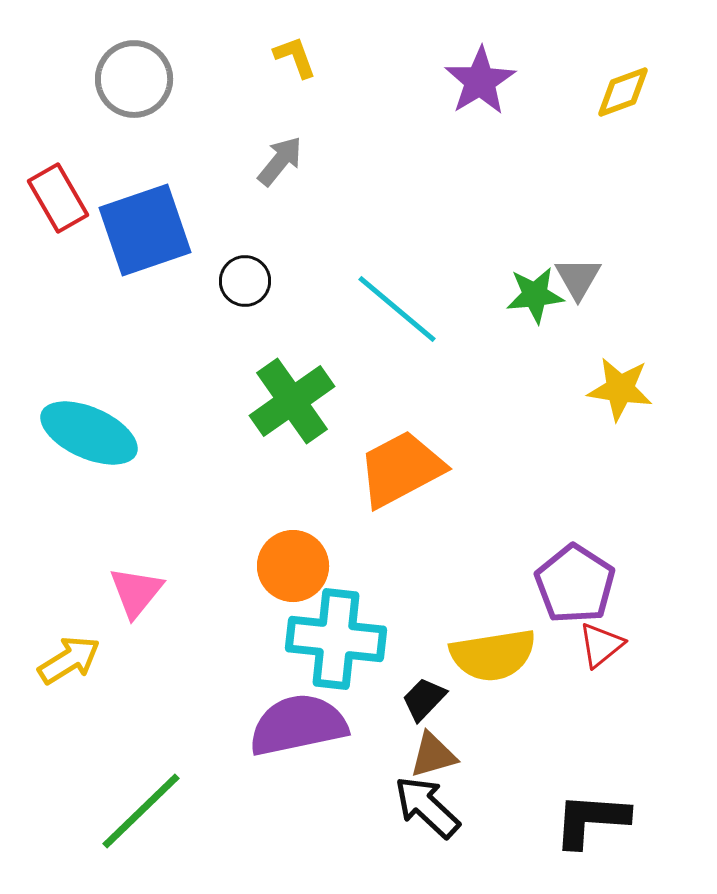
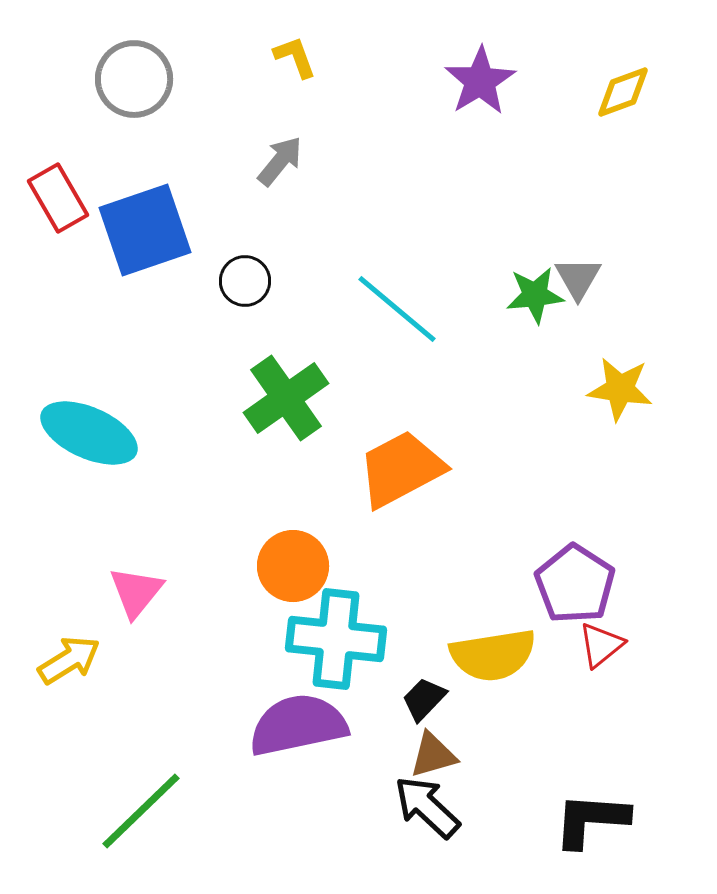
green cross: moved 6 px left, 3 px up
